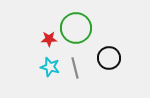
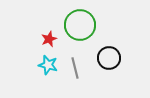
green circle: moved 4 px right, 3 px up
red star: rotated 21 degrees counterclockwise
cyan star: moved 2 px left, 2 px up
